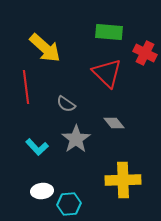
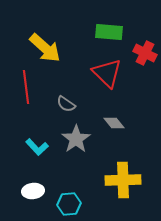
white ellipse: moved 9 px left
